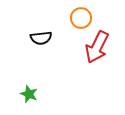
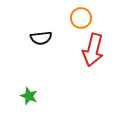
red arrow: moved 4 px left, 3 px down; rotated 12 degrees counterclockwise
green star: moved 2 px down
